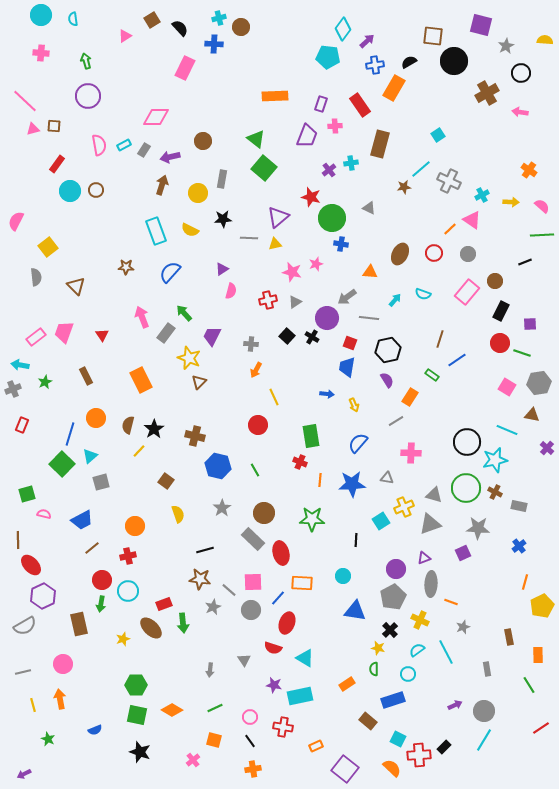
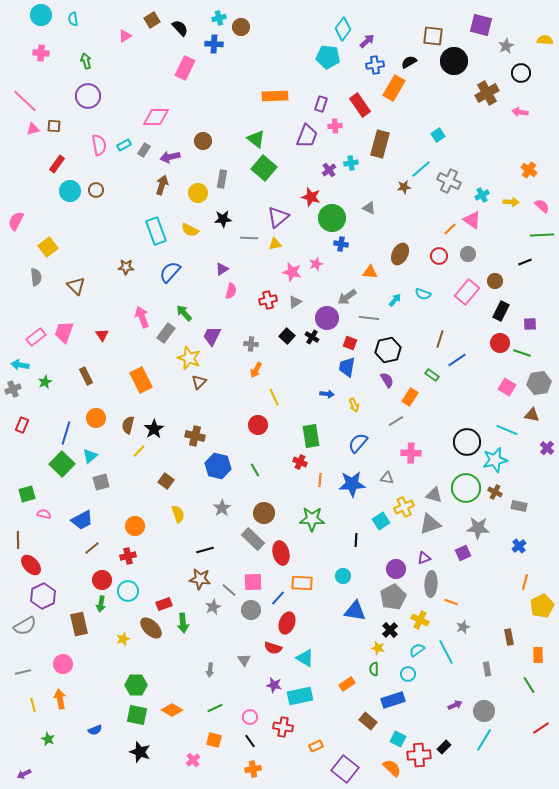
red circle at (434, 253): moved 5 px right, 3 px down
blue line at (70, 434): moved 4 px left, 1 px up
